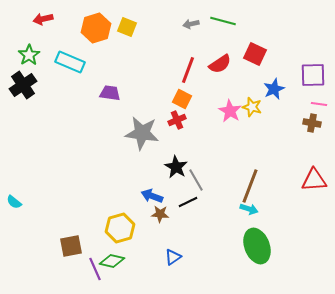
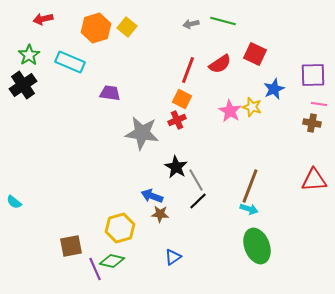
yellow square: rotated 18 degrees clockwise
black line: moved 10 px right, 1 px up; rotated 18 degrees counterclockwise
